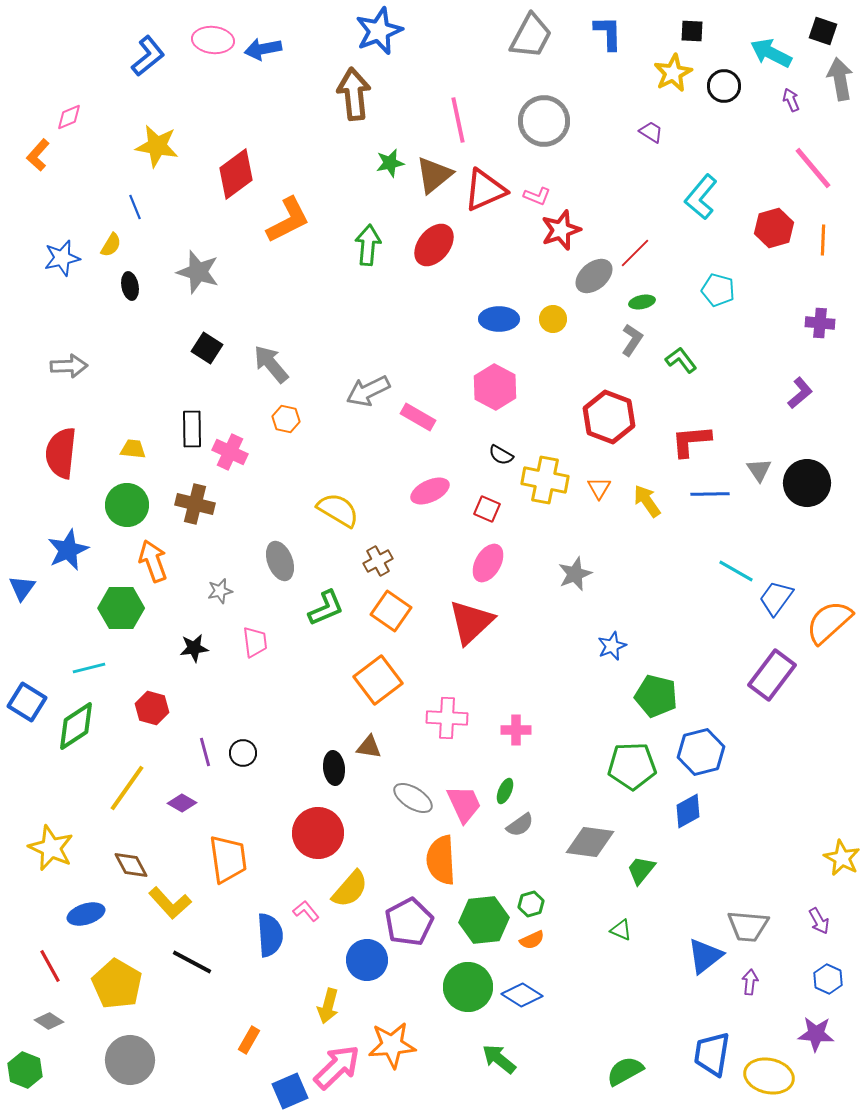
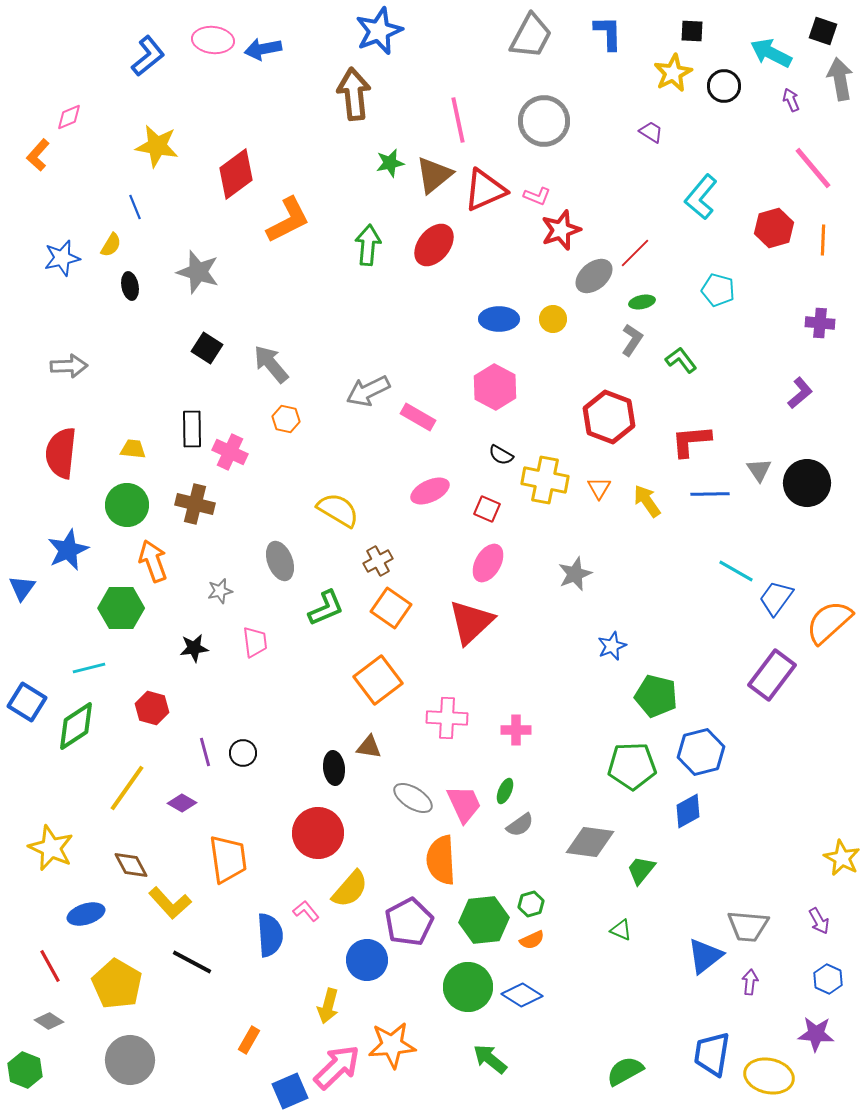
orange square at (391, 611): moved 3 px up
green arrow at (499, 1059): moved 9 px left
